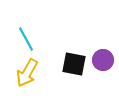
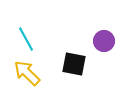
purple circle: moved 1 px right, 19 px up
yellow arrow: rotated 104 degrees clockwise
